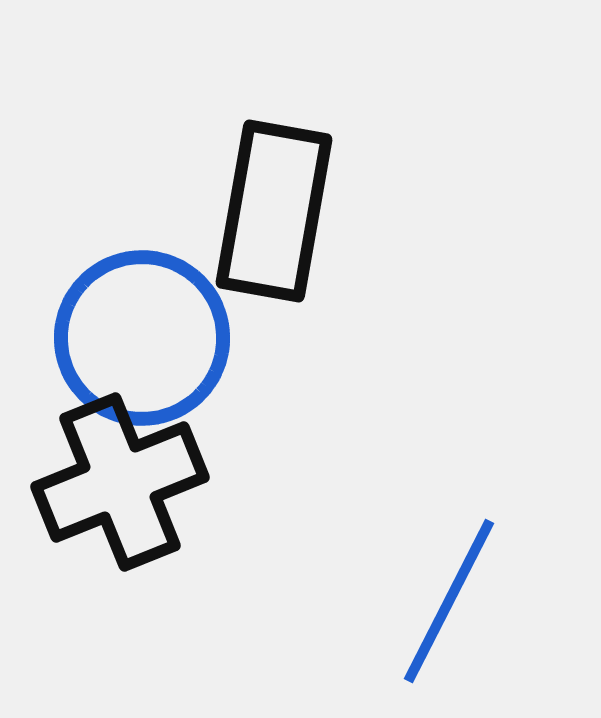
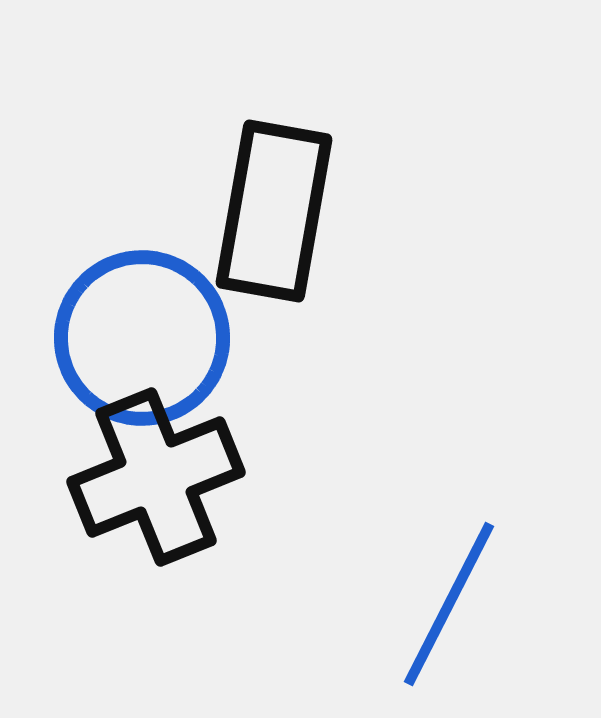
black cross: moved 36 px right, 5 px up
blue line: moved 3 px down
